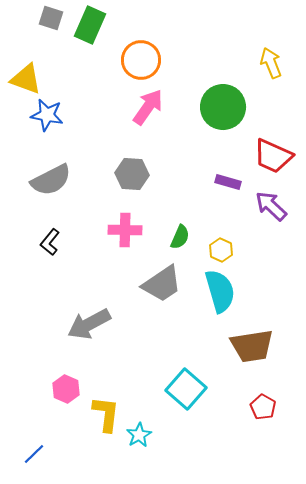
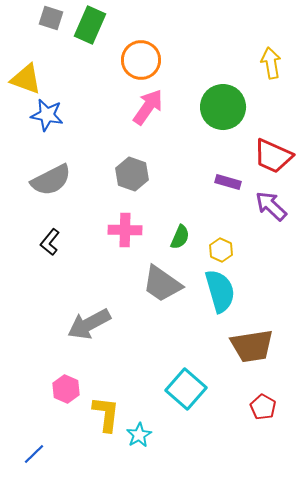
yellow arrow: rotated 12 degrees clockwise
gray hexagon: rotated 16 degrees clockwise
gray trapezoid: rotated 69 degrees clockwise
